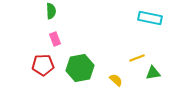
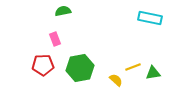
green semicircle: moved 12 px right; rotated 98 degrees counterclockwise
yellow line: moved 4 px left, 9 px down
